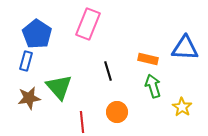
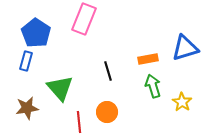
pink rectangle: moved 4 px left, 5 px up
blue pentagon: moved 1 px left, 1 px up
blue triangle: rotated 20 degrees counterclockwise
orange rectangle: rotated 24 degrees counterclockwise
green triangle: moved 1 px right, 1 px down
brown star: moved 2 px left, 10 px down
yellow star: moved 5 px up
orange circle: moved 10 px left
red line: moved 3 px left
